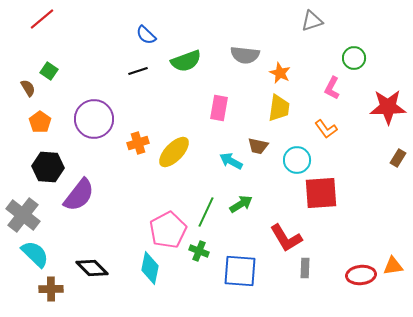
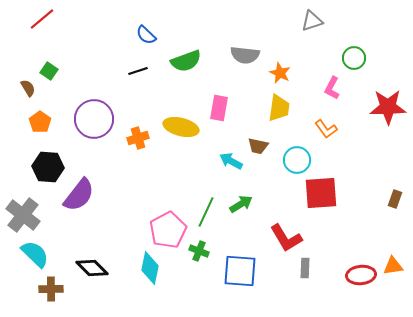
orange cross: moved 5 px up
yellow ellipse: moved 7 px right, 25 px up; rotated 60 degrees clockwise
brown rectangle: moved 3 px left, 41 px down; rotated 12 degrees counterclockwise
